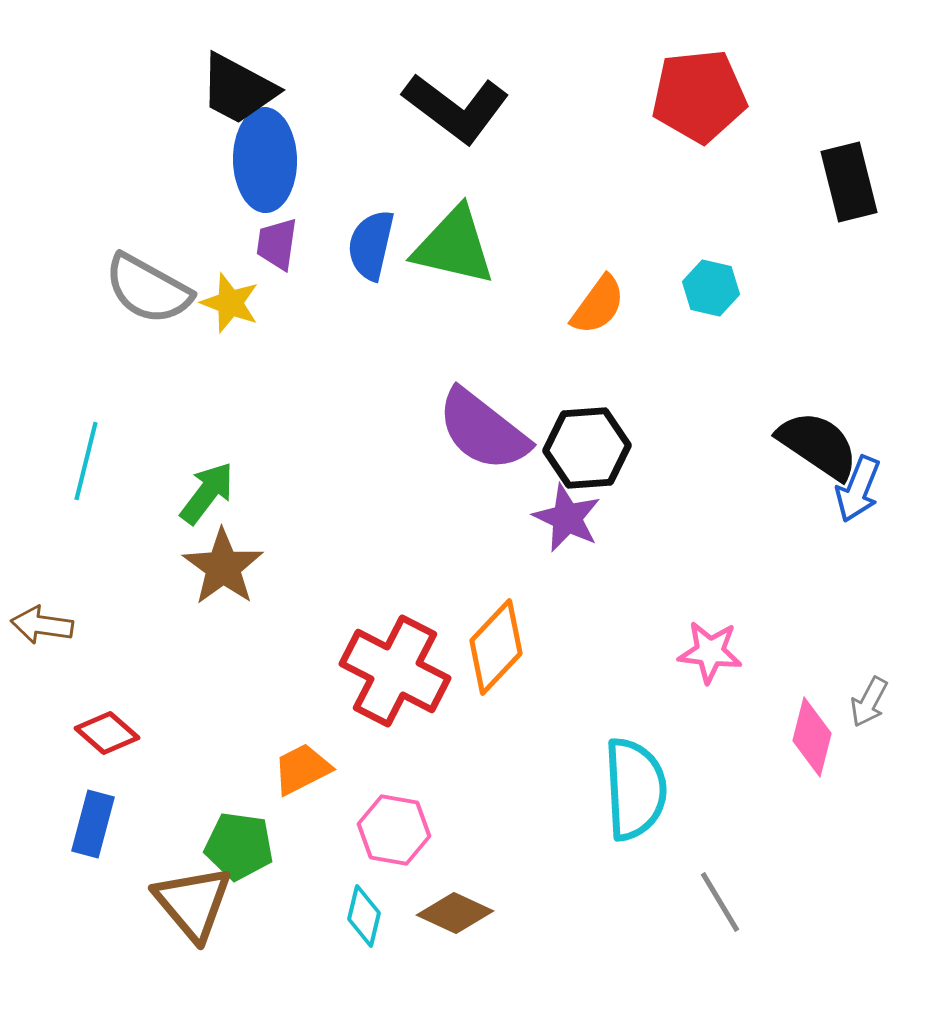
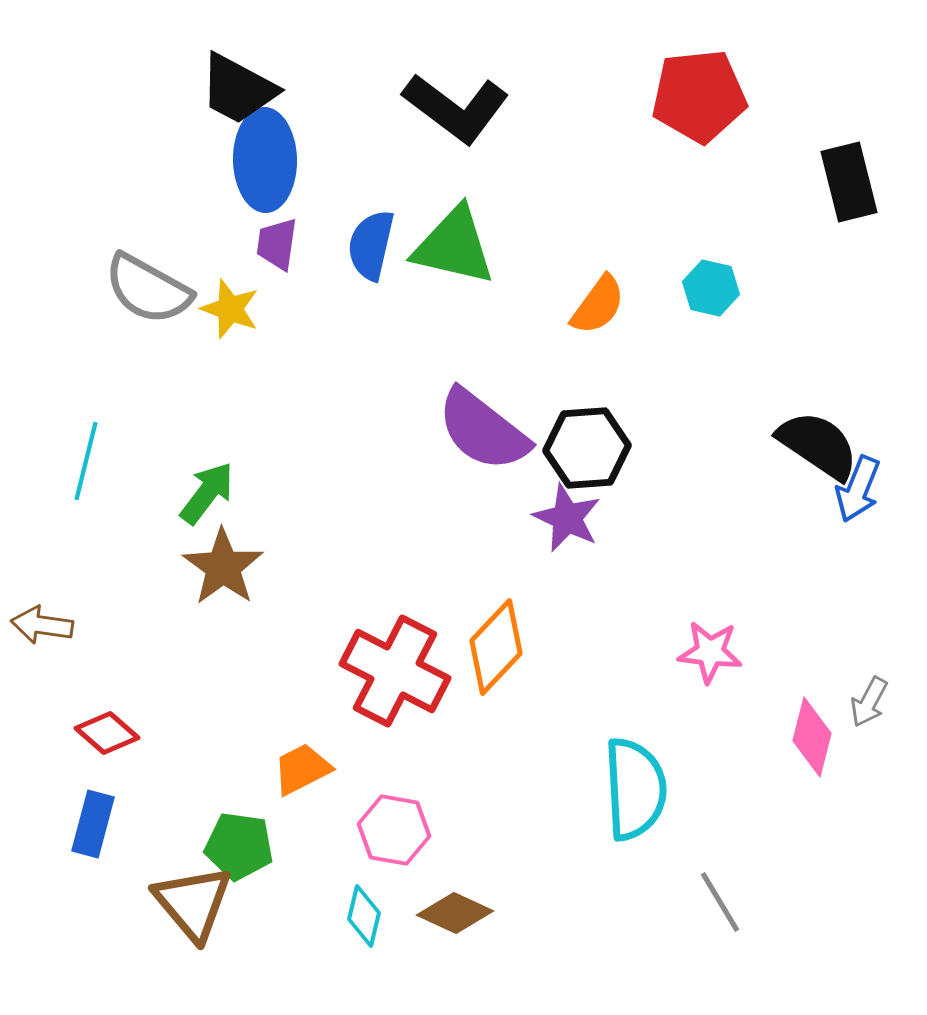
yellow star: moved 6 px down
